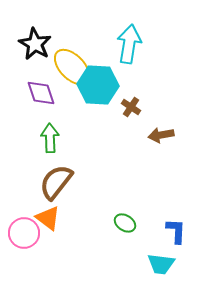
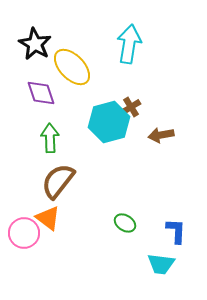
cyan hexagon: moved 11 px right, 37 px down; rotated 18 degrees counterclockwise
brown cross: rotated 24 degrees clockwise
brown semicircle: moved 2 px right, 1 px up
